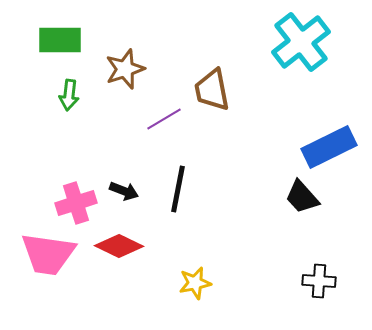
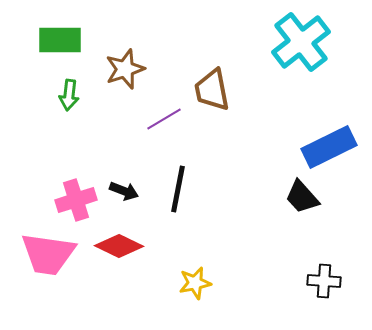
pink cross: moved 3 px up
black cross: moved 5 px right
